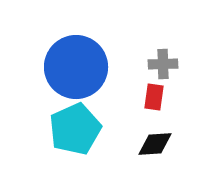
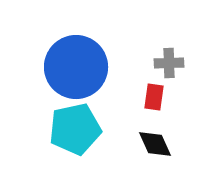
gray cross: moved 6 px right, 1 px up
cyan pentagon: rotated 12 degrees clockwise
black diamond: rotated 69 degrees clockwise
